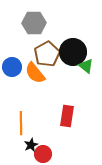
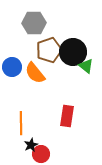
brown pentagon: moved 2 px right, 4 px up; rotated 10 degrees clockwise
red circle: moved 2 px left
